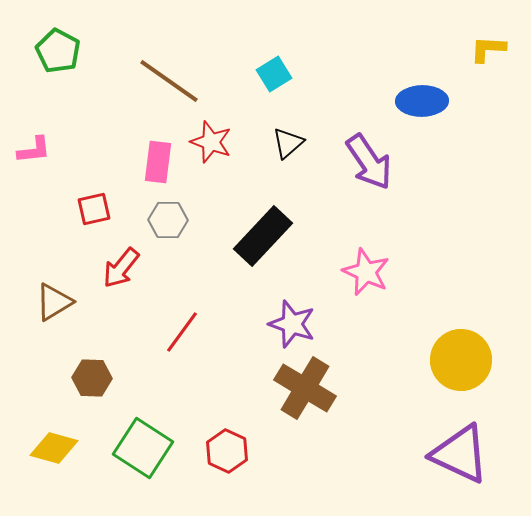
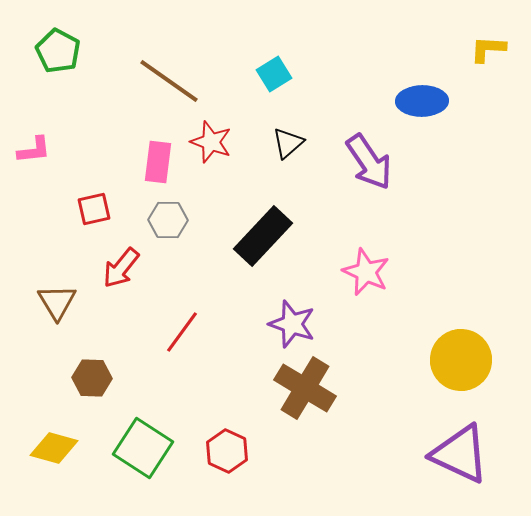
brown triangle: moved 3 px right; rotated 30 degrees counterclockwise
